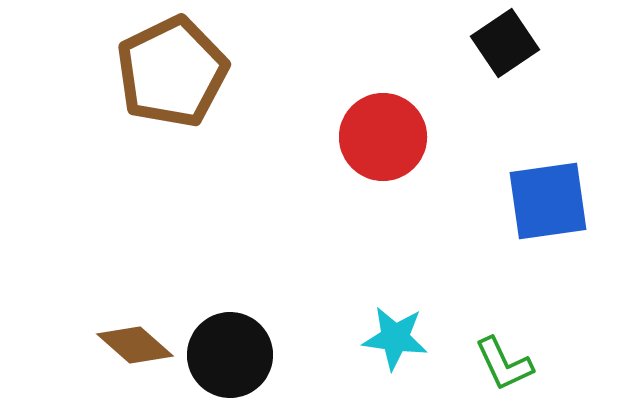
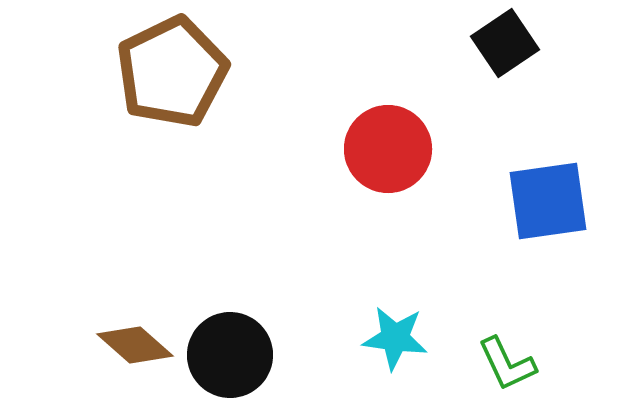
red circle: moved 5 px right, 12 px down
green L-shape: moved 3 px right
